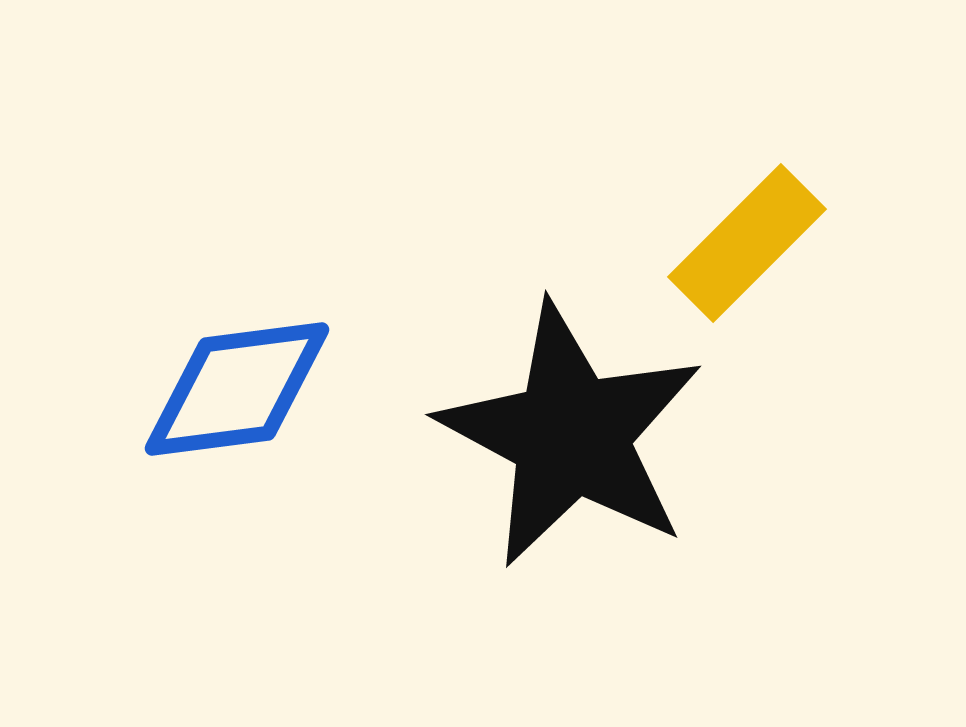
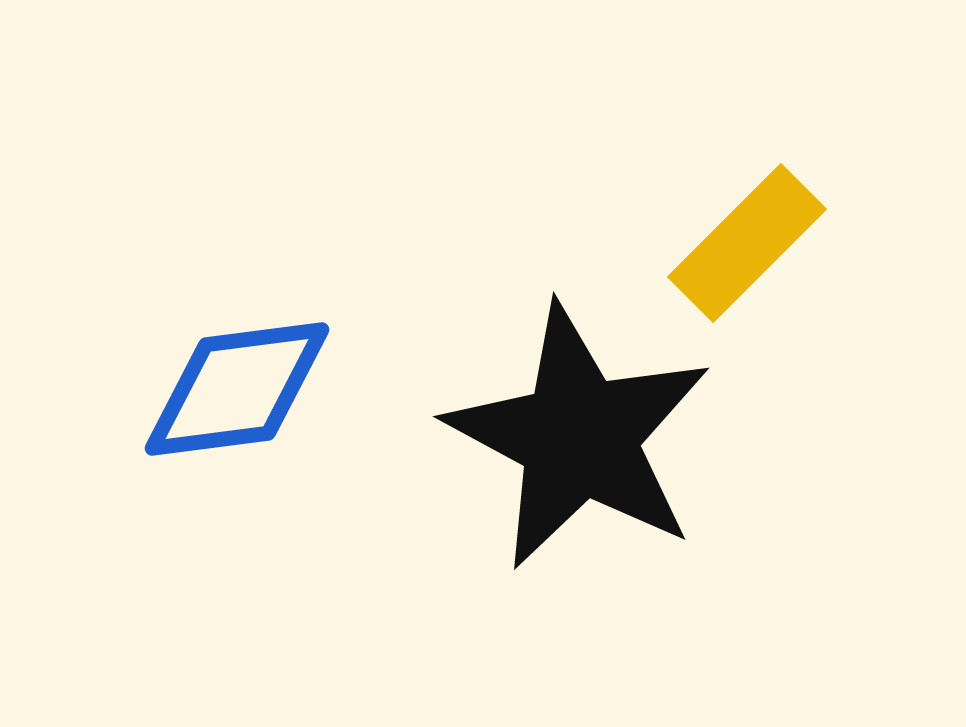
black star: moved 8 px right, 2 px down
